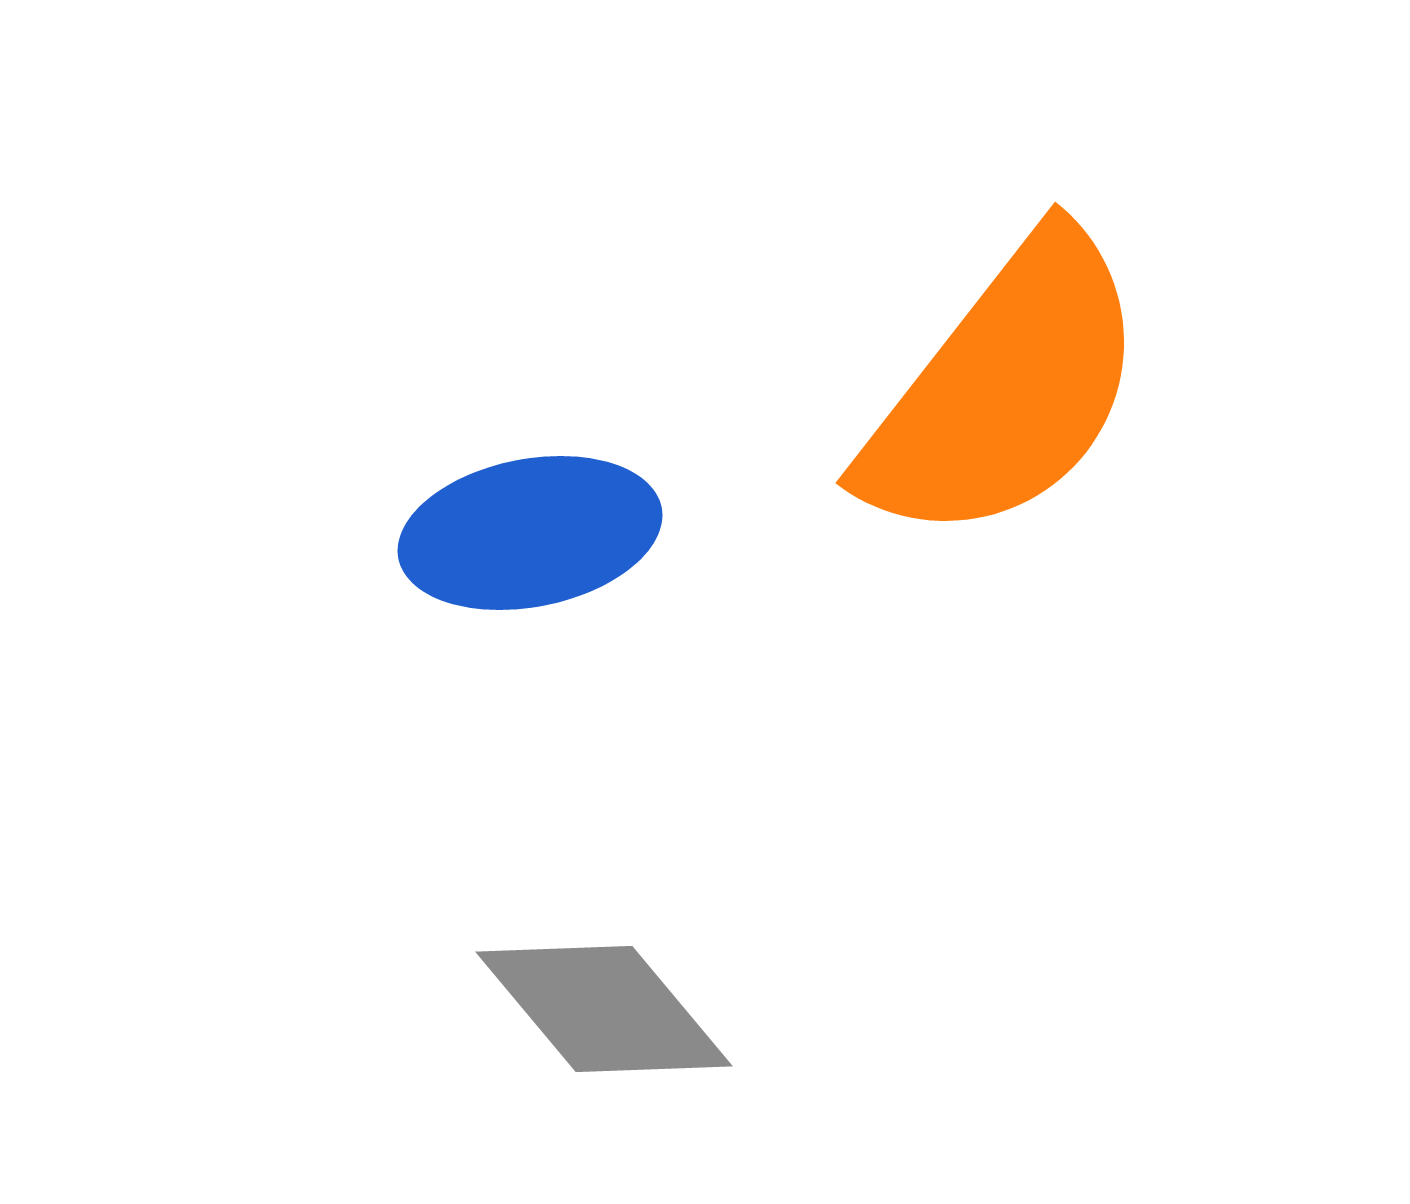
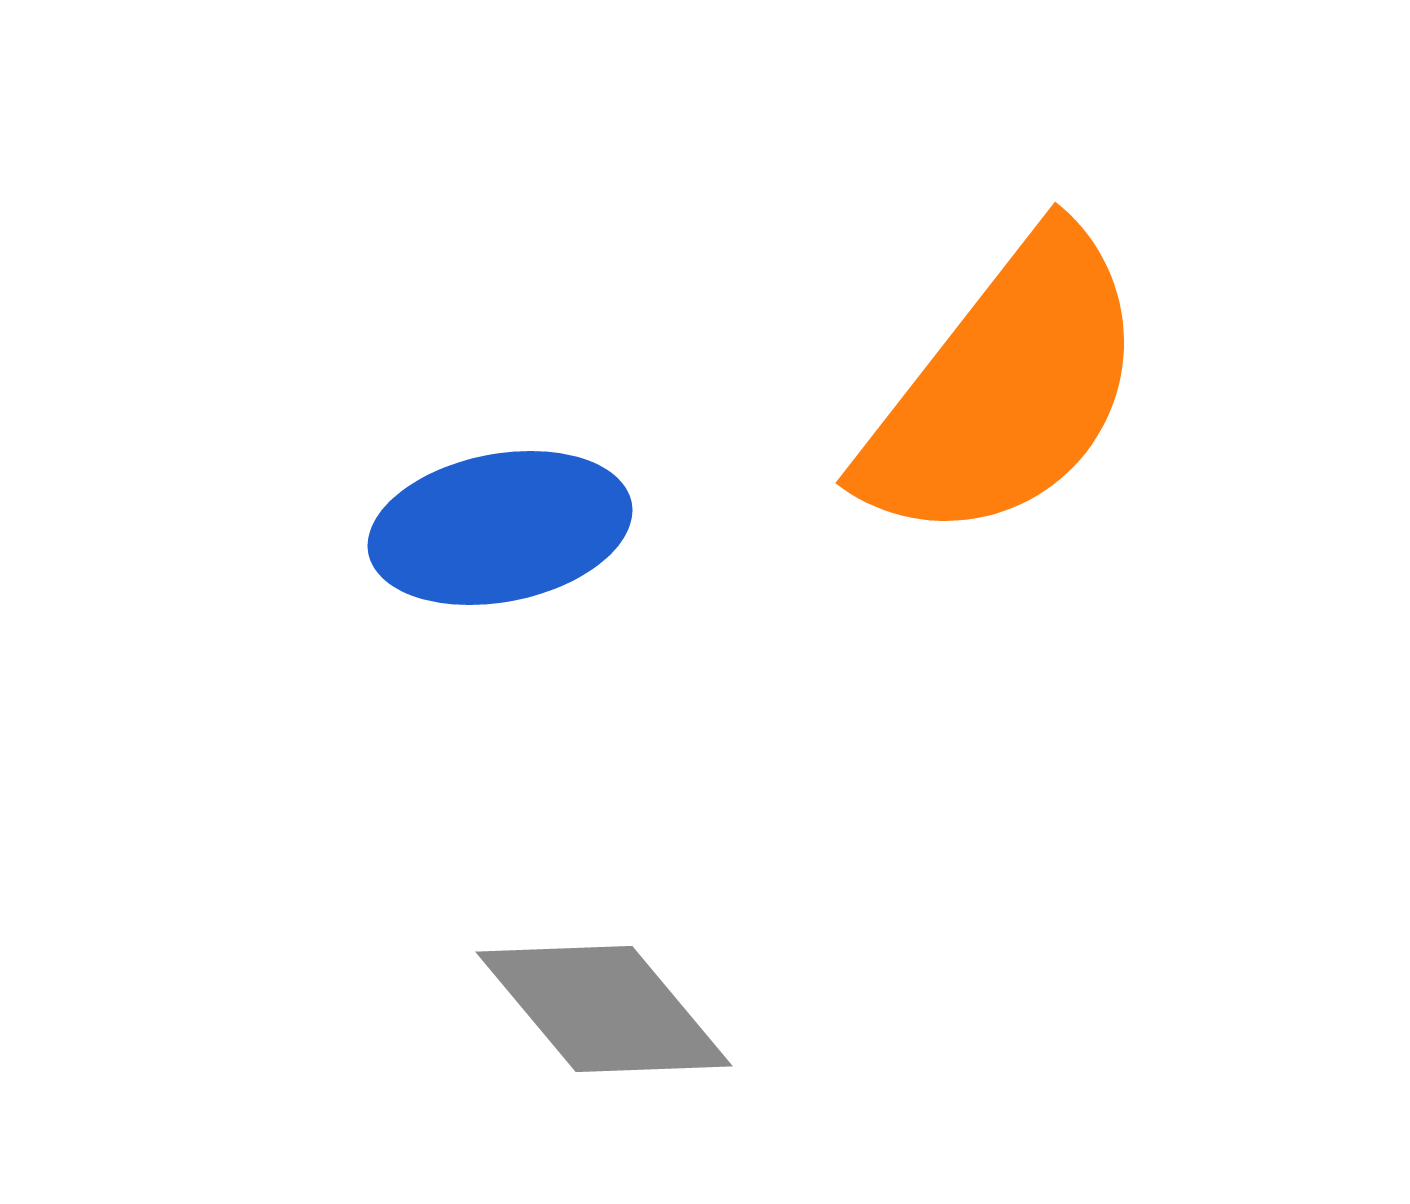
blue ellipse: moved 30 px left, 5 px up
